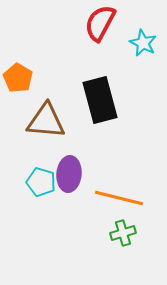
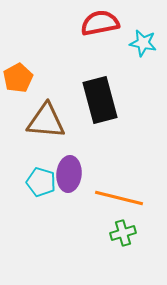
red semicircle: rotated 51 degrees clockwise
cyan star: rotated 16 degrees counterclockwise
orange pentagon: rotated 12 degrees clockwise
